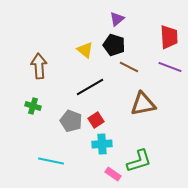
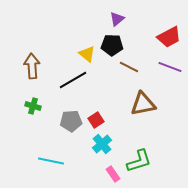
red trapezoid: rotated 65 degrees clockwise
black pentagon: moved 2 px left; rotated 15 degrees counterclockwise
yellow triangle: moved 2 px right, 4 px down
brown arrow: moved 7 px left
black line: moved 17 px left, 7 px up
gray pentagon: rotated 25 degrees counterclockwise
cyan cross: rotated 36 degrees counterclockwise
pink rectangle: rotated 21 degrees clockwise
